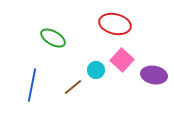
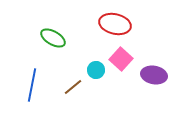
pink square: moved 1 px left, 1 px up
